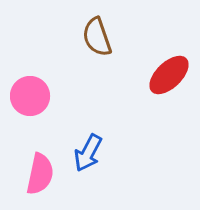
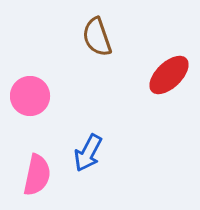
pink semicircle: moved 3 px left, 1 px down
